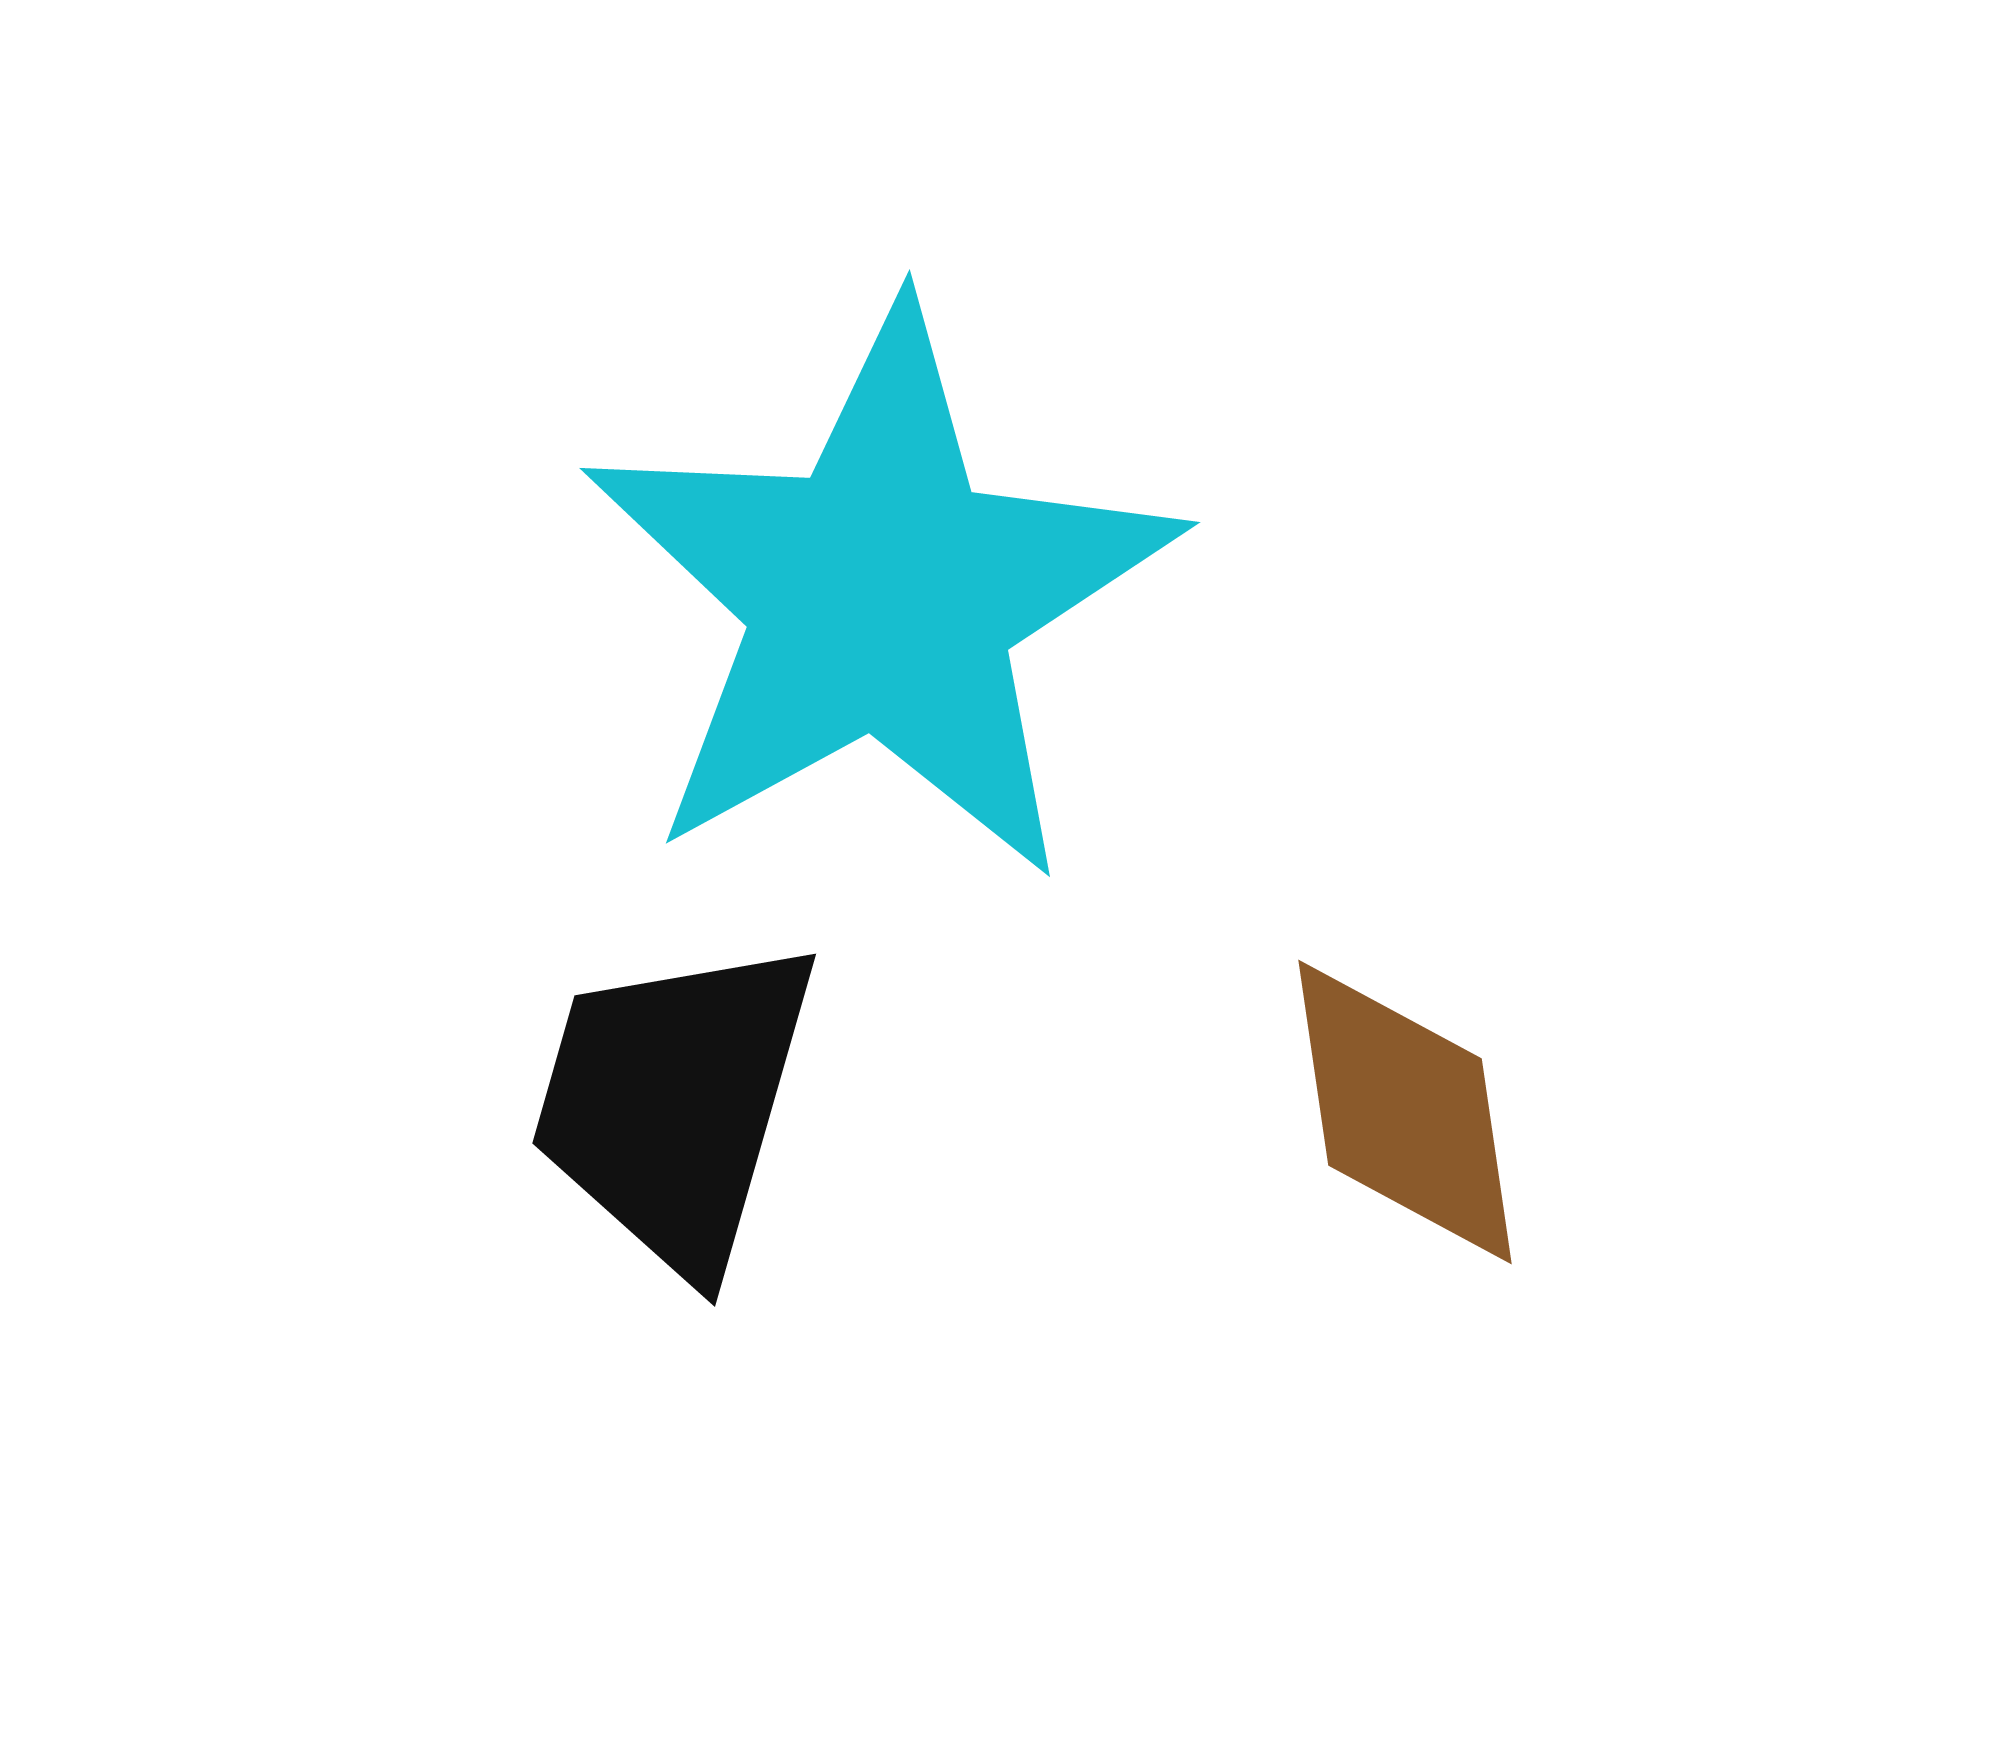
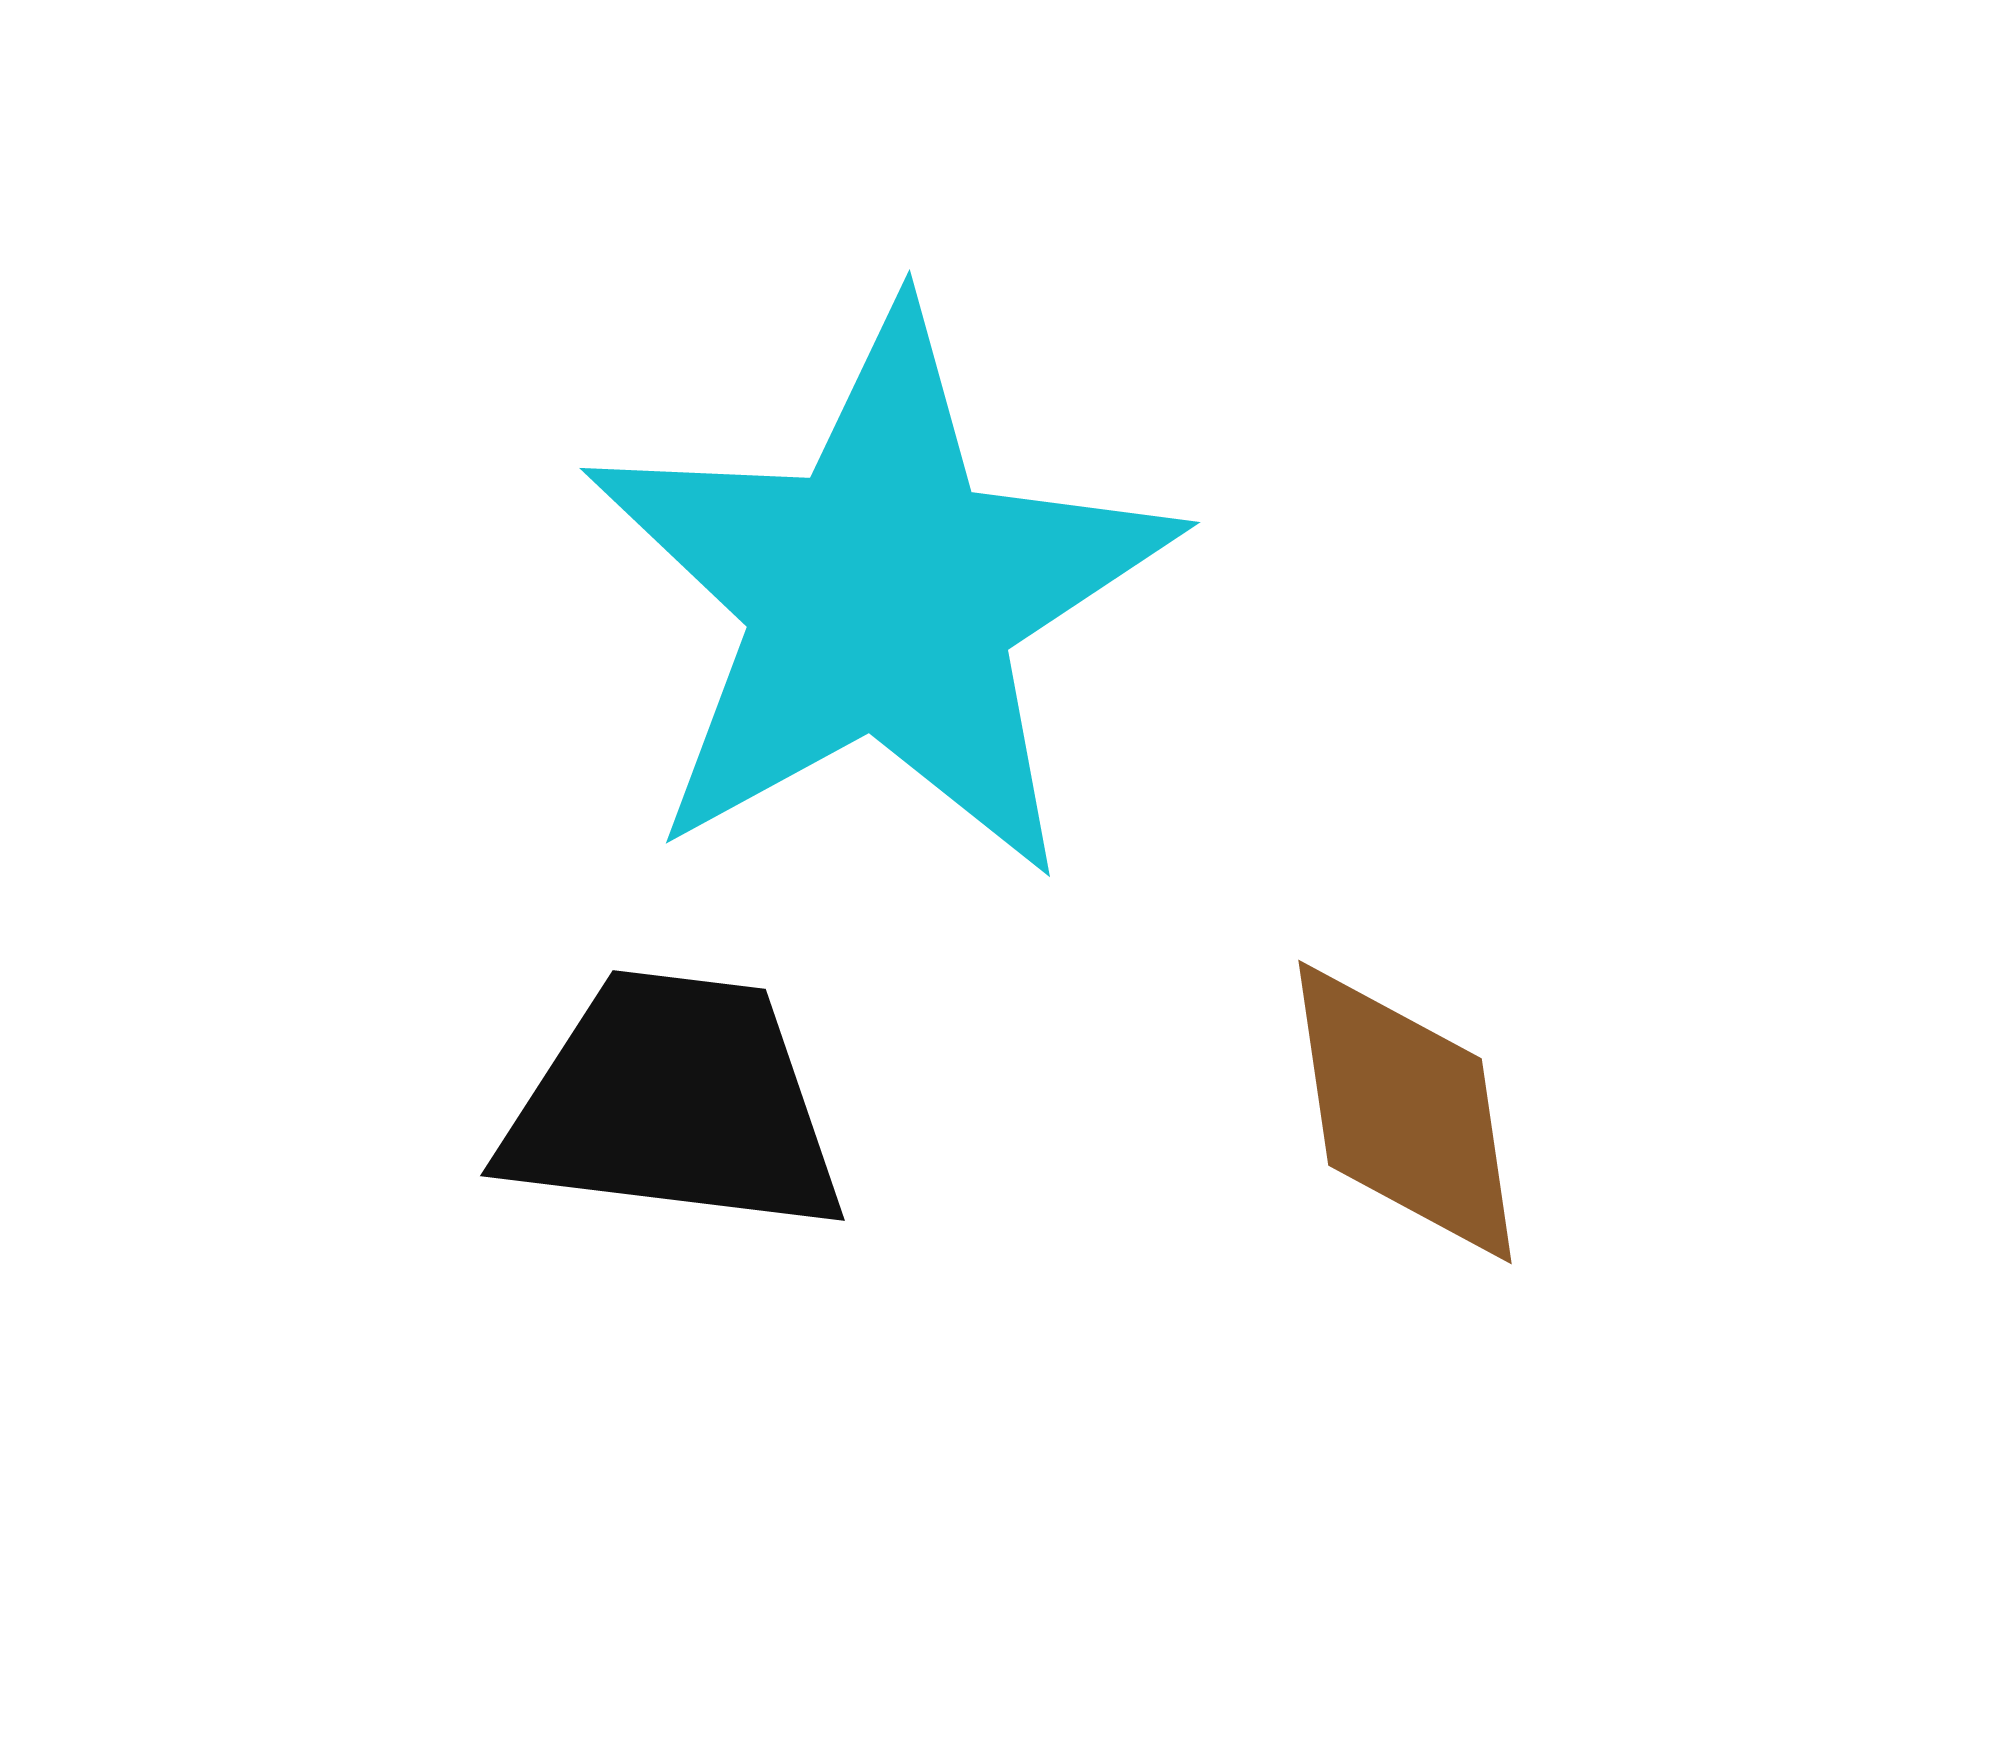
black trapezoid: rotated 81 degrees clockwise
